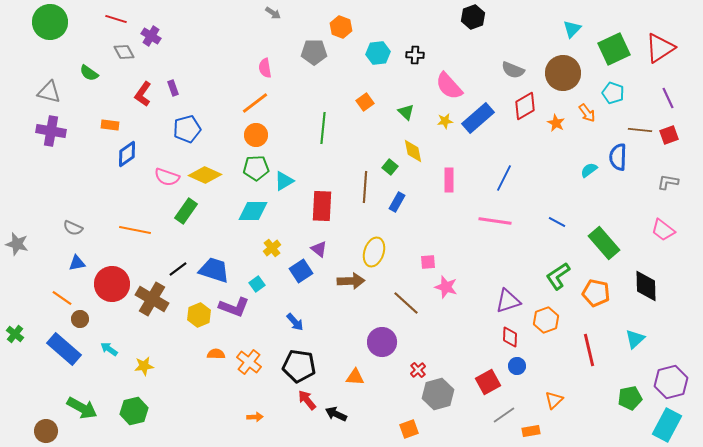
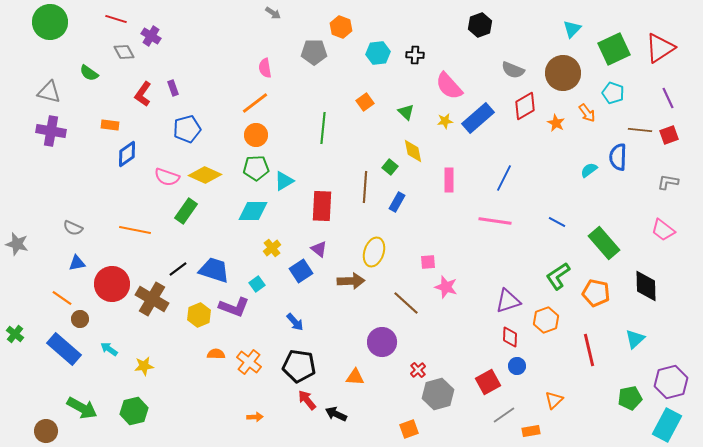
black hexagon at (473, 17): moved 7 px right, 8 px down
